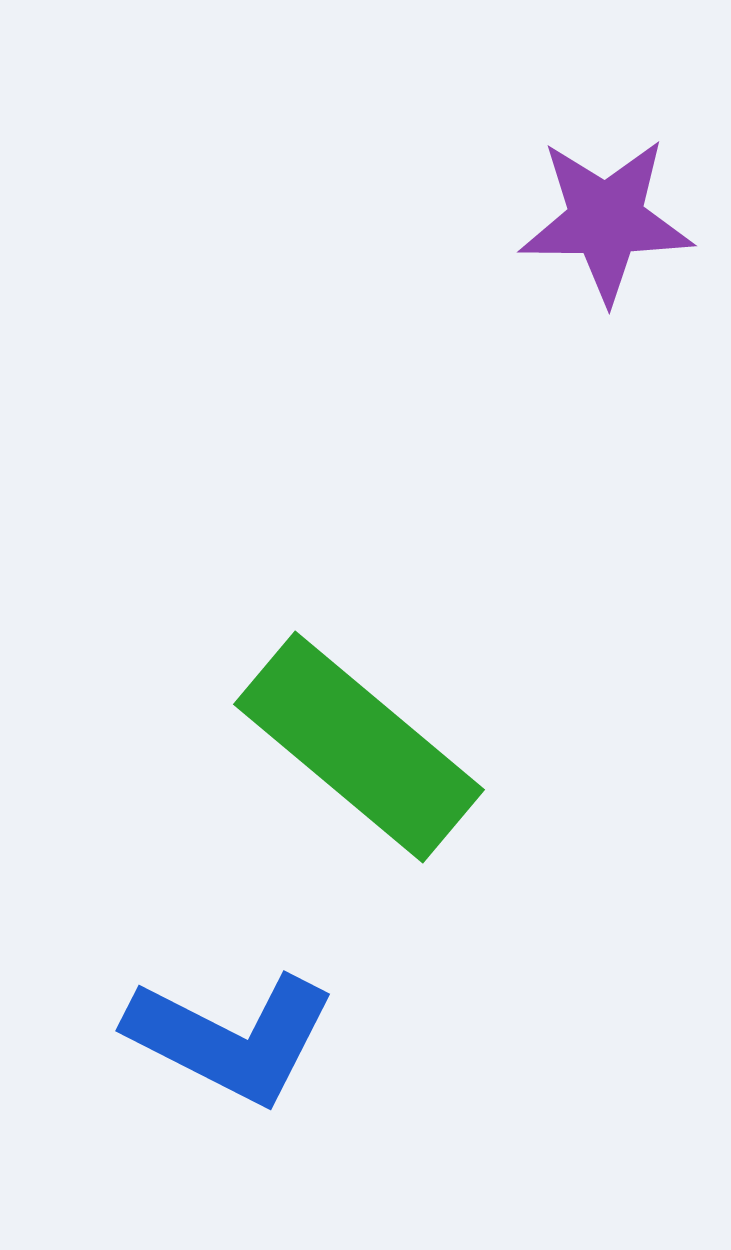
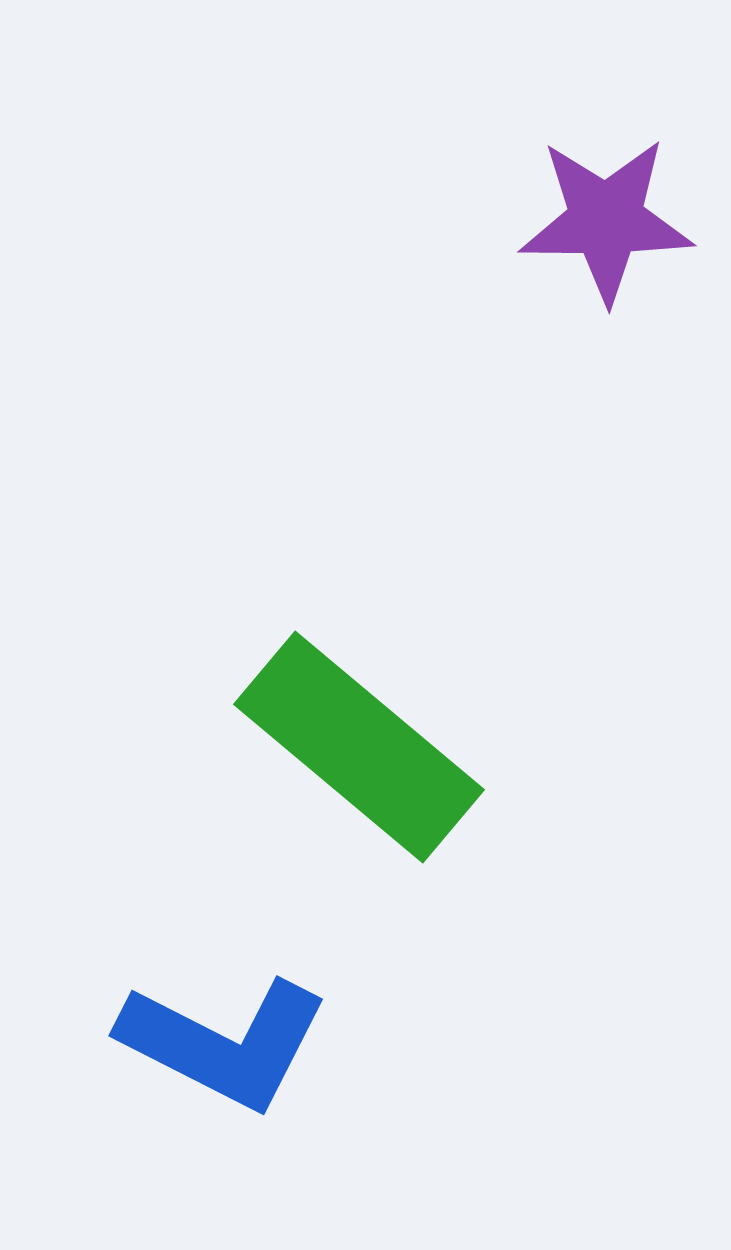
blue L-shape: moved 7 px left, 5 px down
